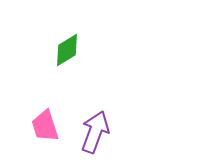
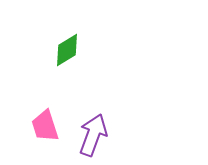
purple arrow: moved 2 px left, 3 px down
